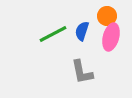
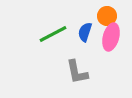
blue semicircle: moved 3 px right, 1 px down
gray L-shape: moved 5 px left
